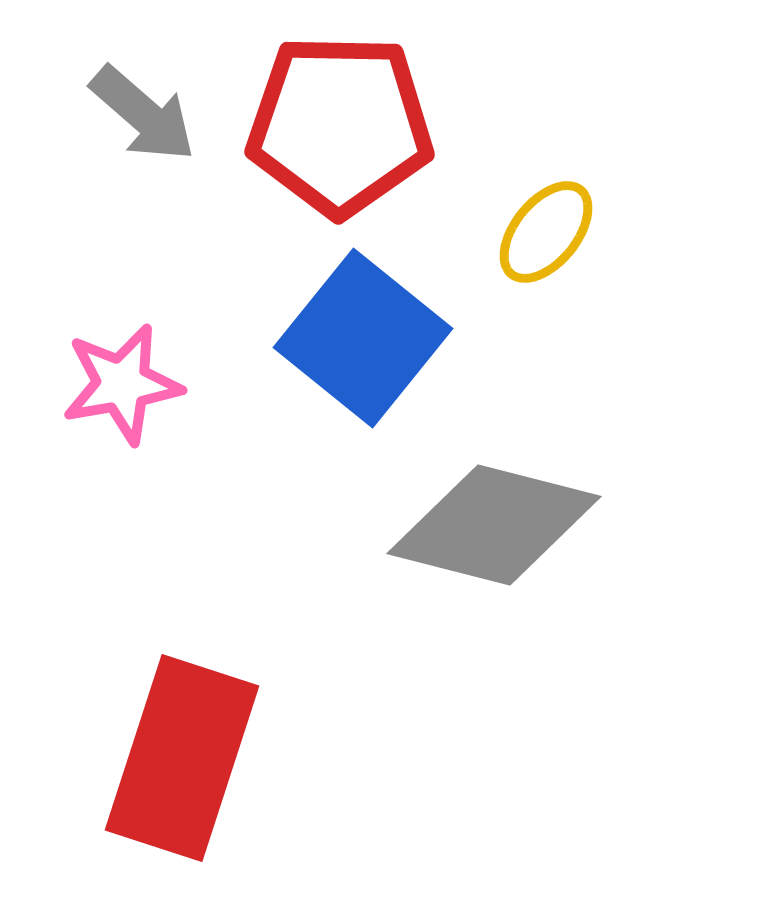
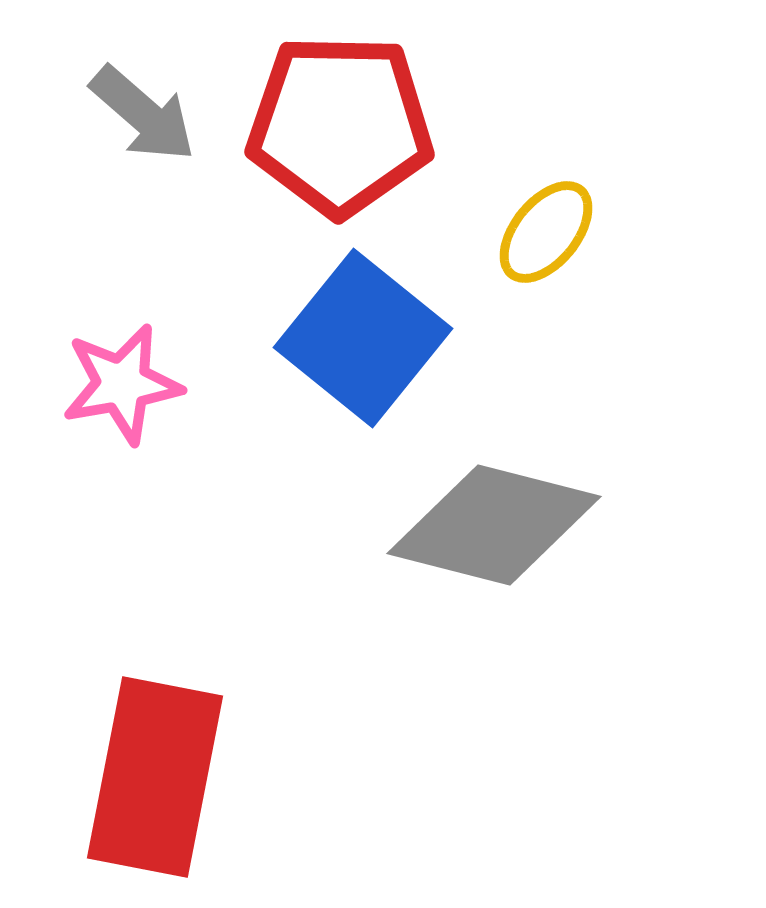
red rectangle: moved 27 px left, 19 px down; rotated 7 degrees counterclockwise
